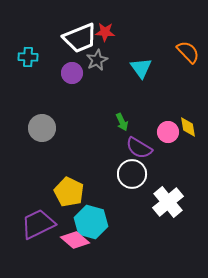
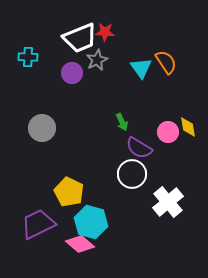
orange semicircle: moved 22 px left, 10 px down; rotated 10 degrees clockwise
pink diamond: moved 5 px right, 4 px down
